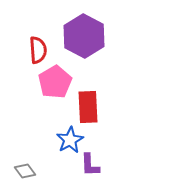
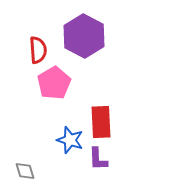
pink pentagon: moved 1 px left, 1 px down
red rectangle: moved 13 px right, 15 px down
blue star: rotated 24 degrees counterclockwise
purple L-shape: moved 8 px right, 6 px up
gray diamond: rotated 20 degrees clockwise
